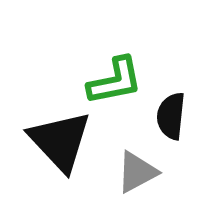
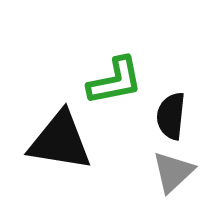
black triangle: rotated 38 degrees counterclockwise
gray triangle: moved 36 px right; rotated 15 degrees counterclockwise
